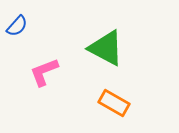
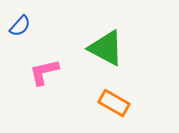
blue semicircle: moved 3 px right
pink L-shape: rotated 8 degrees clockwise
